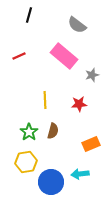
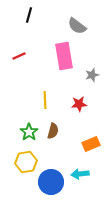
gray semicircle: moved 1 px down
pink rectangle: rotated 40 degrees clockwise
